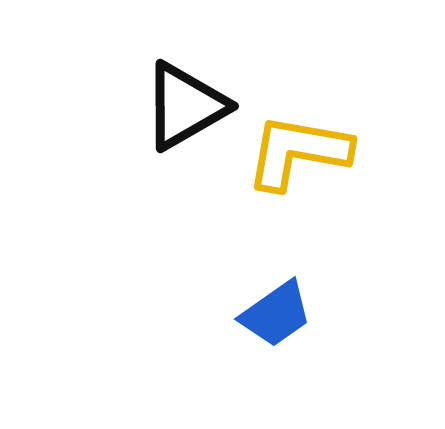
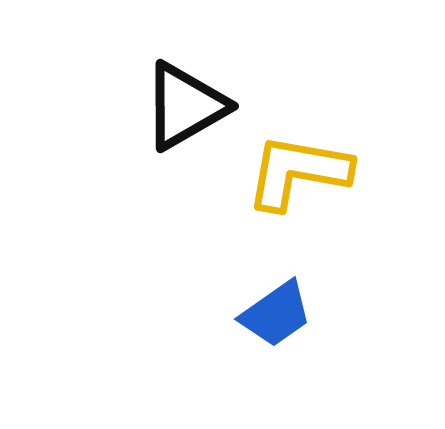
yellow L-shape: moved 20 px down
